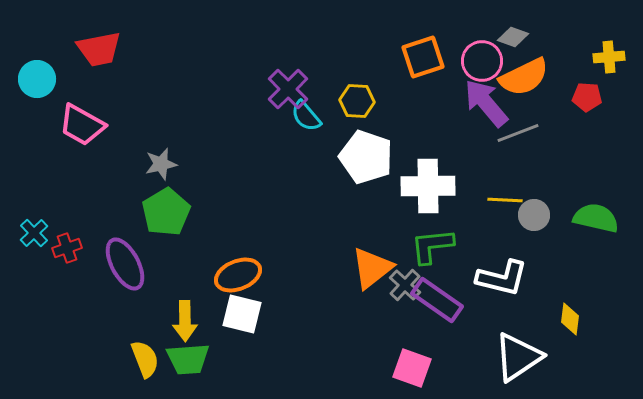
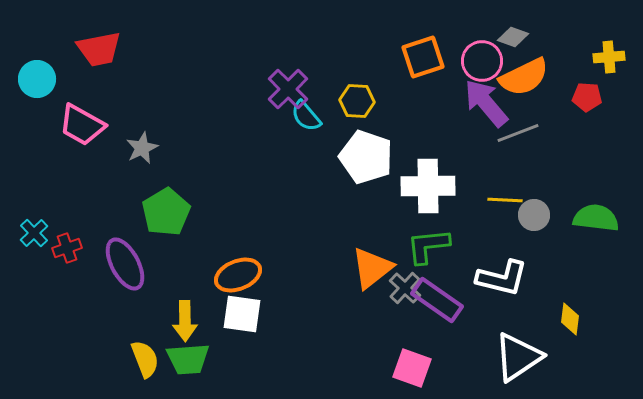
gray star: moved 19 px left, 16 px up; rotated 12 degrees counterclockwise
green semicircle: rotated 6 degrees counterclockwise
green L-shape: moved 4 px left
gray cross: moved 3 px down
white square: rotated 6 degrees counterclockwise
